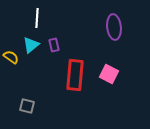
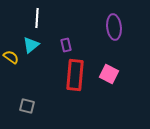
purple rectangle: moved 12 px right
